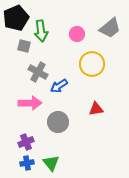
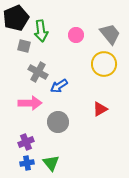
gray trapezoid: moved 6 px down; rotated 90 degrees counterclockwise
pink circle: moved 1 px left, 1 px down
yellow circle: moved 12 px right
red triangle: moved 4 px right; rotated 21 degrees counterclockwise
